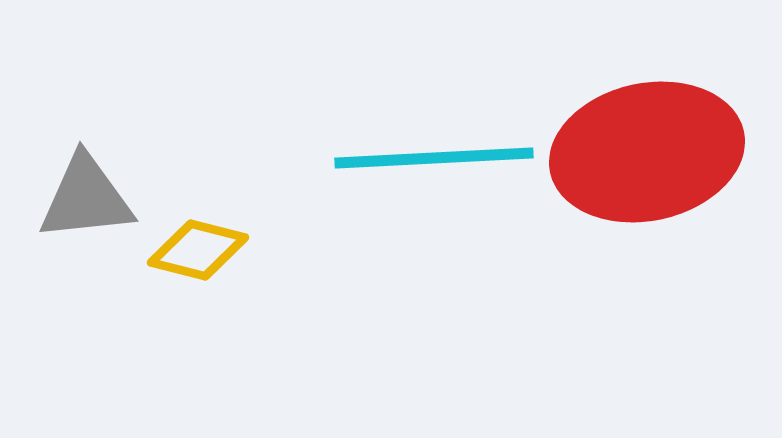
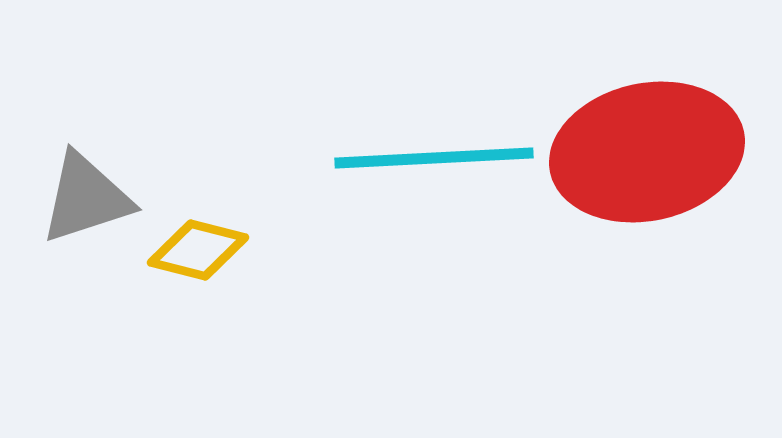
gray triangle: rotated 12 degrees counterclockwise
